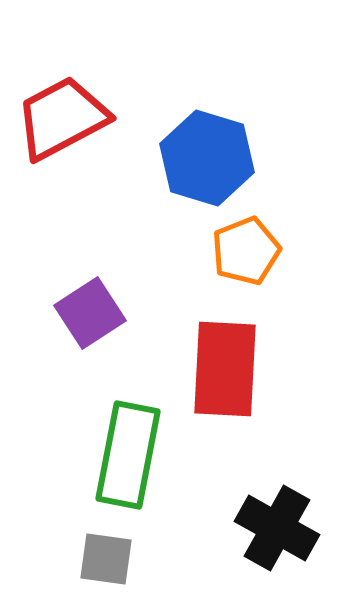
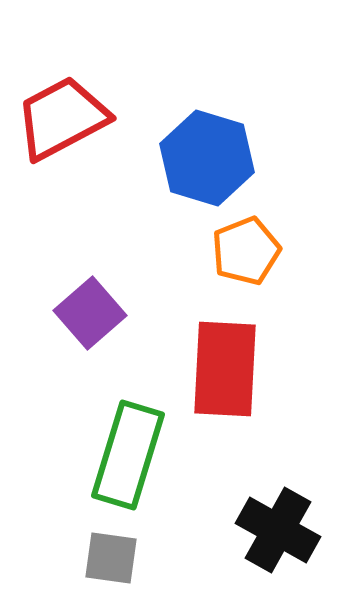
purple square: rotated 8 degrees counterclockwise
green rectangle: rotated 6 degrees clockwise
black cross: moved 1 px right, 2 px down
gray square: moved 5 px right, 1 px up
